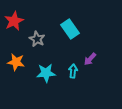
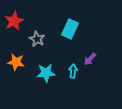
cyan rectangle: rotated 60 degrees clockwise
